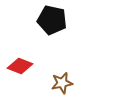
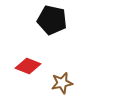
red diamond: moved 8 px right
